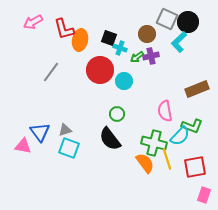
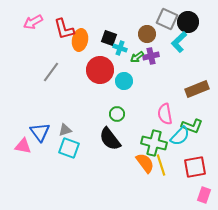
pink semicircle: moved 3 px down
yellow line: moved 6 px left, 6 px down
